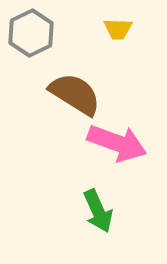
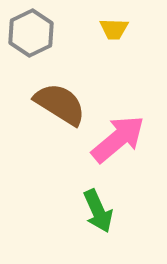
yellow trapezoid: moved 4 px left
brown semicircle: moved 15 px left, 10 px down
pink arrow: moved 1 px right, 4 px up; rotated 60 degrees counterclockwise
